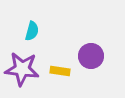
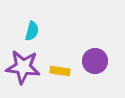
purple circle: moved 4 px right, 5 px down
purple star: moved 1 px right, 2 px up
